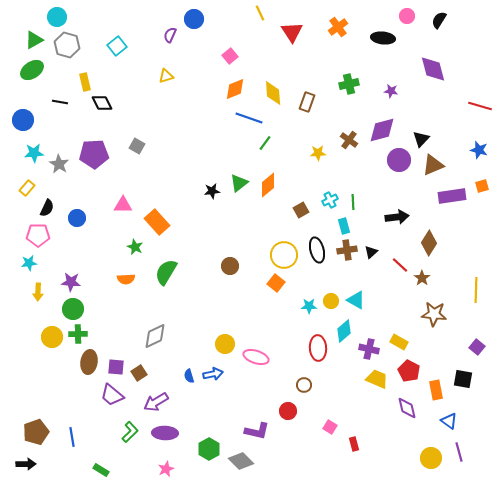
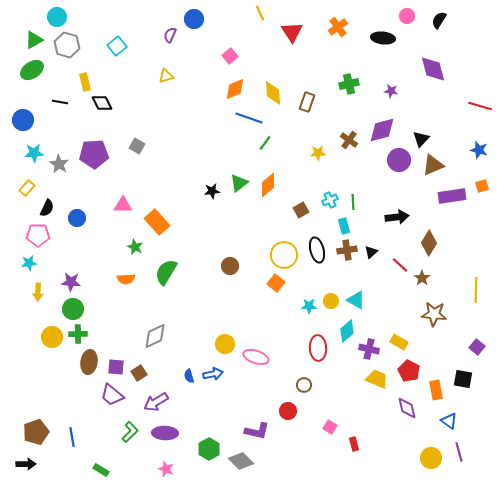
cyan diamond at (344, 331): moved 3 px right
pink star at (166, 469): rotated 28 degrees counterclockwise
